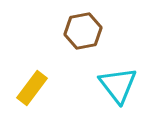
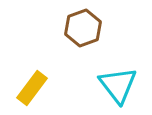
brown hexagon: moved 3 px up; rotated 9 degrees counterclockwise
